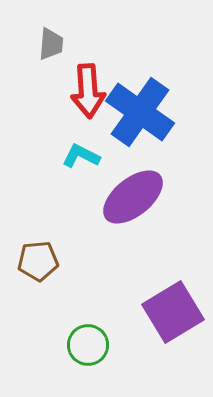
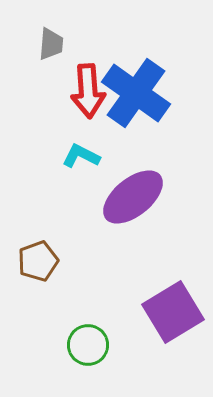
blue cross: moved 4 px left, 19 px up
brown pentagon: rotated 15 degrees counterclockwise
